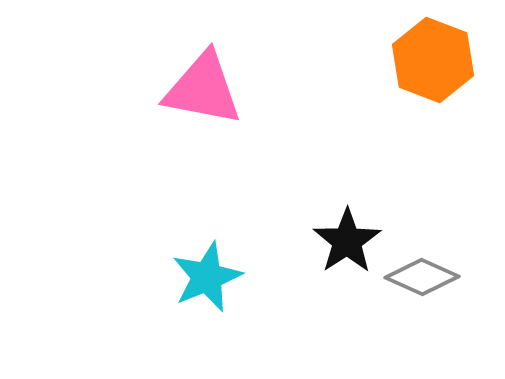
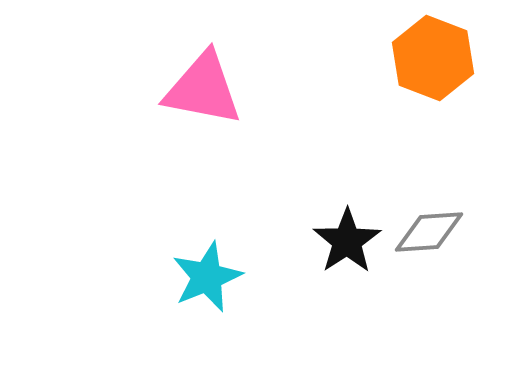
orange hexagon: moved 2 px up
gray diamond: moved 7 px right, 45 px up; rotated 28 degrees counterclockwise
